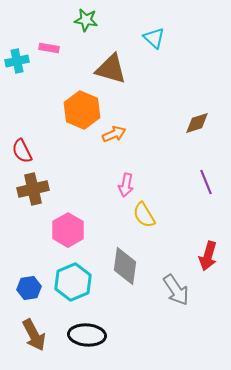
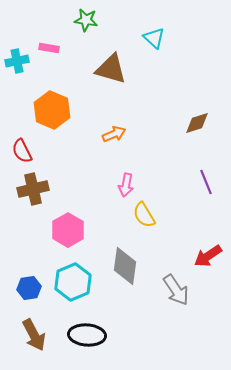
orange hexagon: moved 30 px left
red arrow: rotated 40 degrees clockwise
